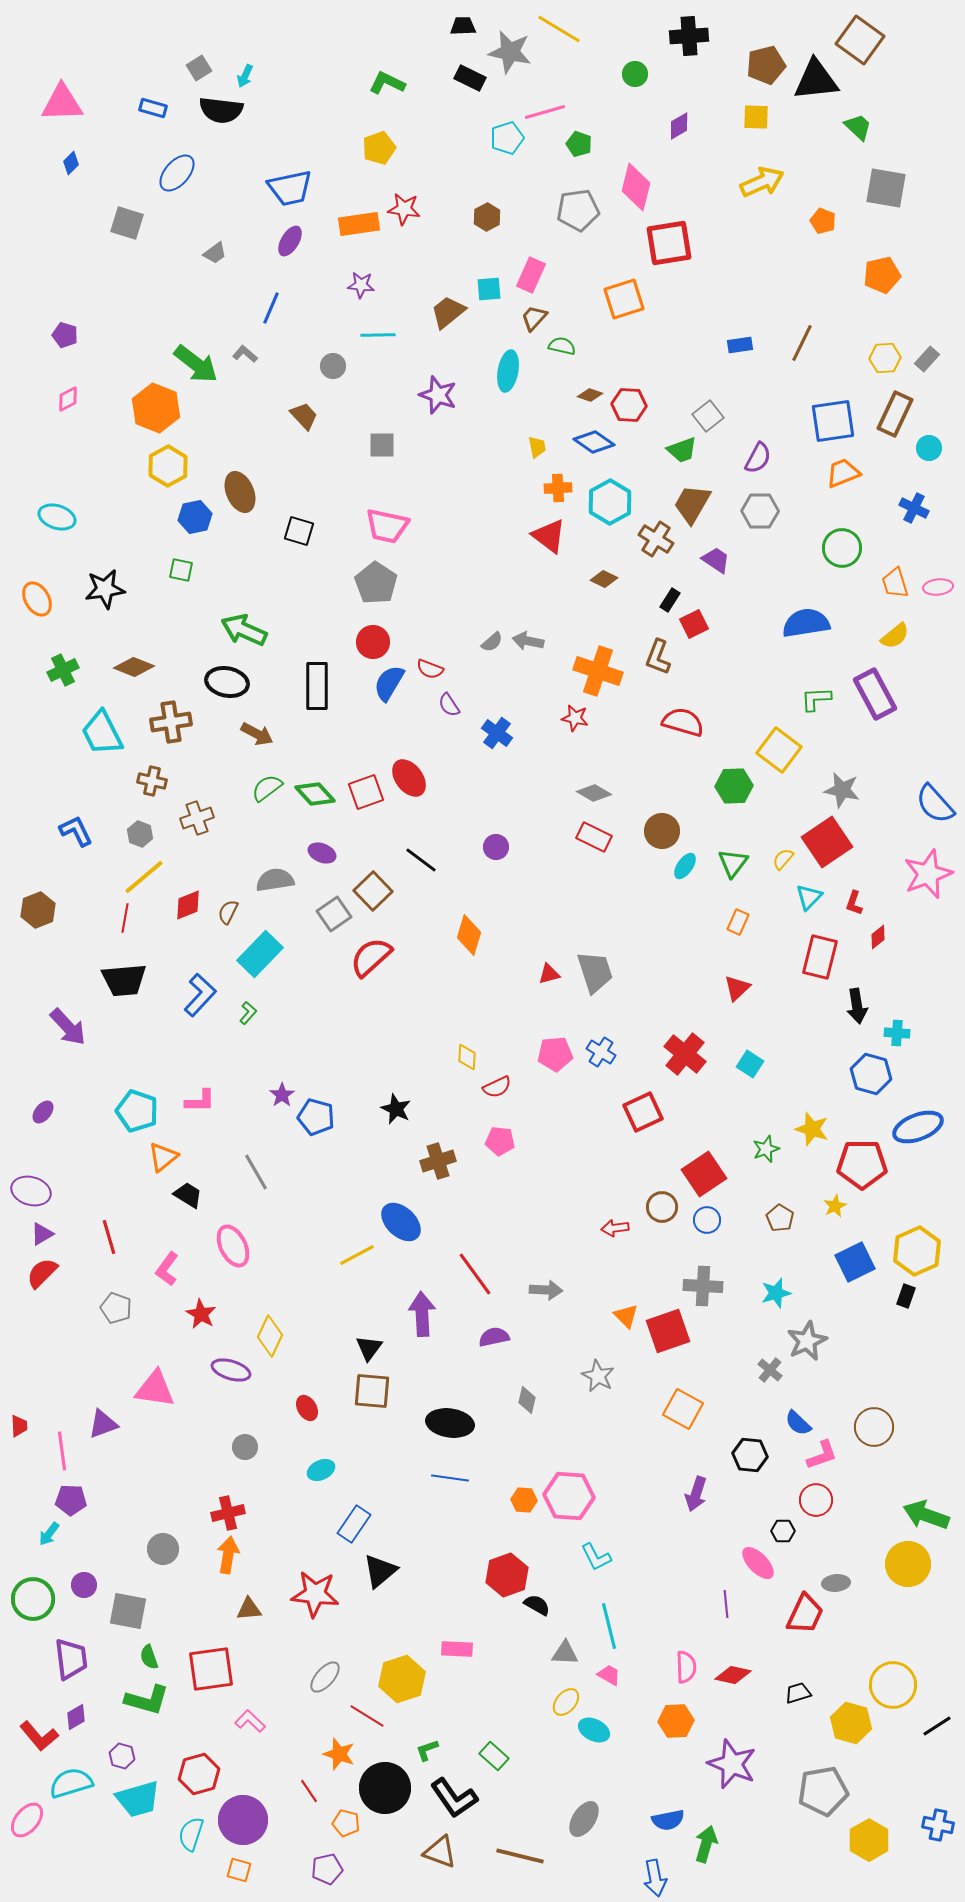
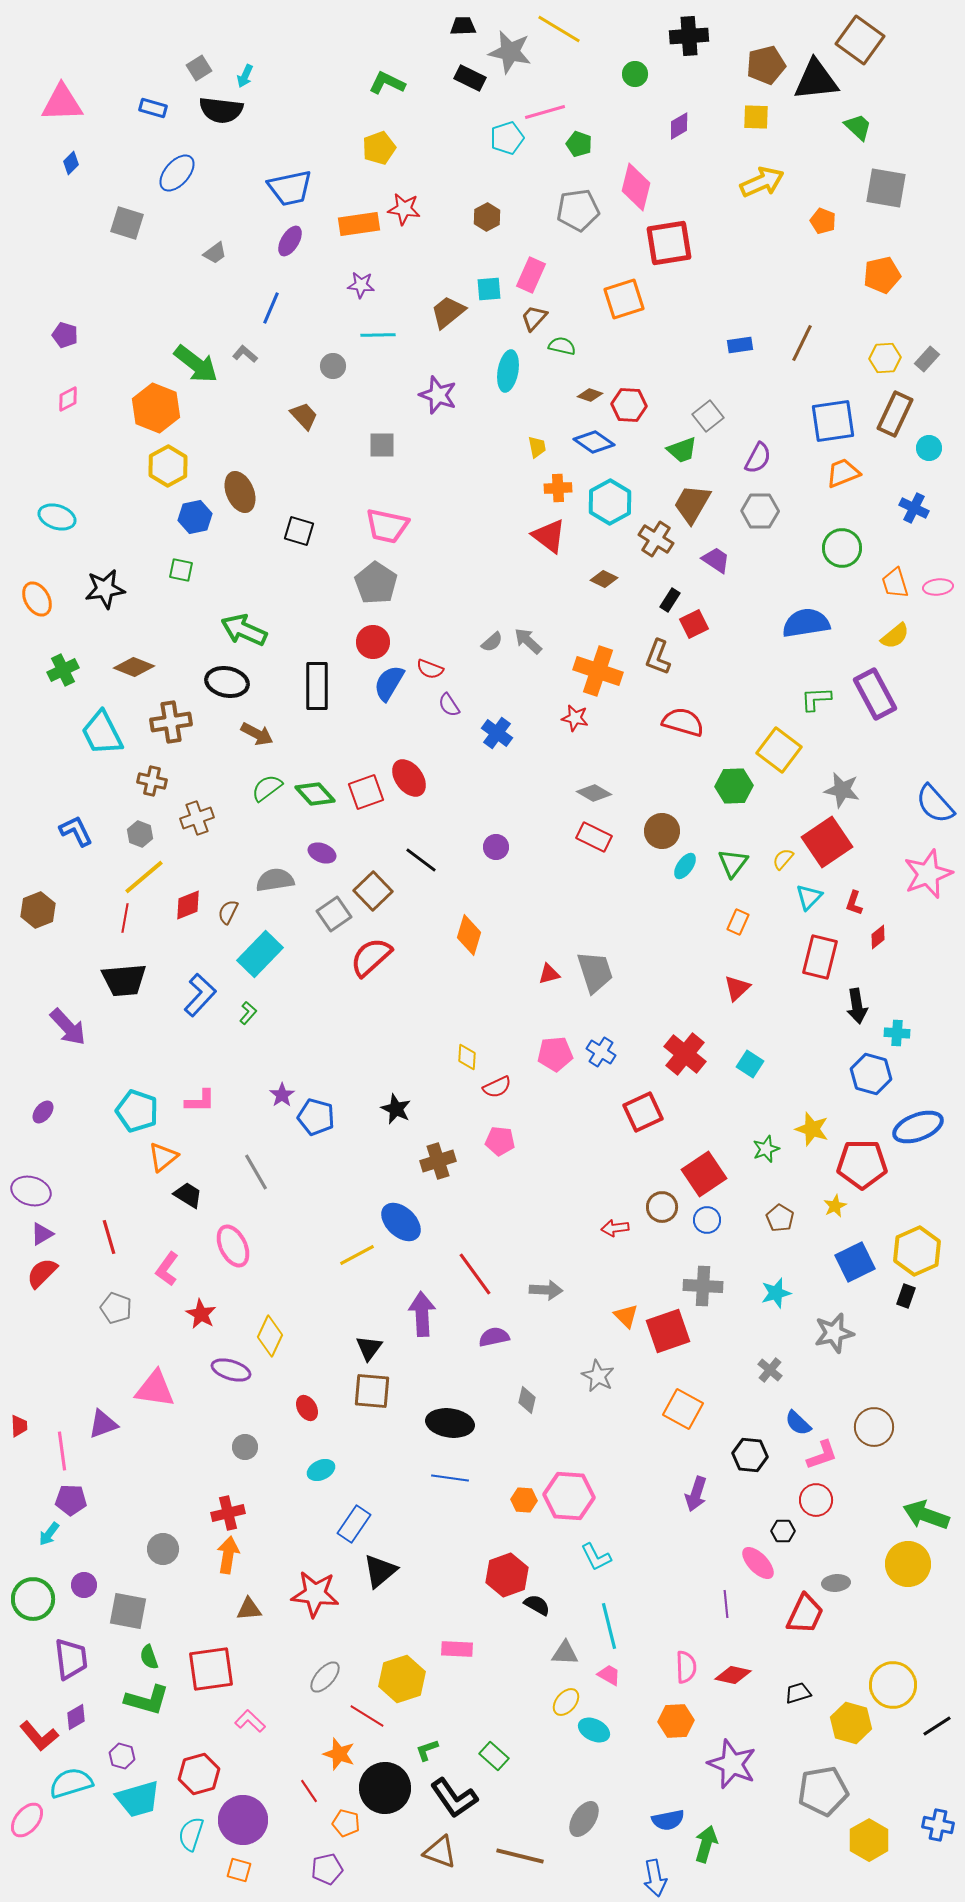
gray arrow at (528, 641): rotated 32 degrees clockwise
gray star at (807, 1341): moved 27 px right, 8 px up; rotated 12 degrees clockwise
